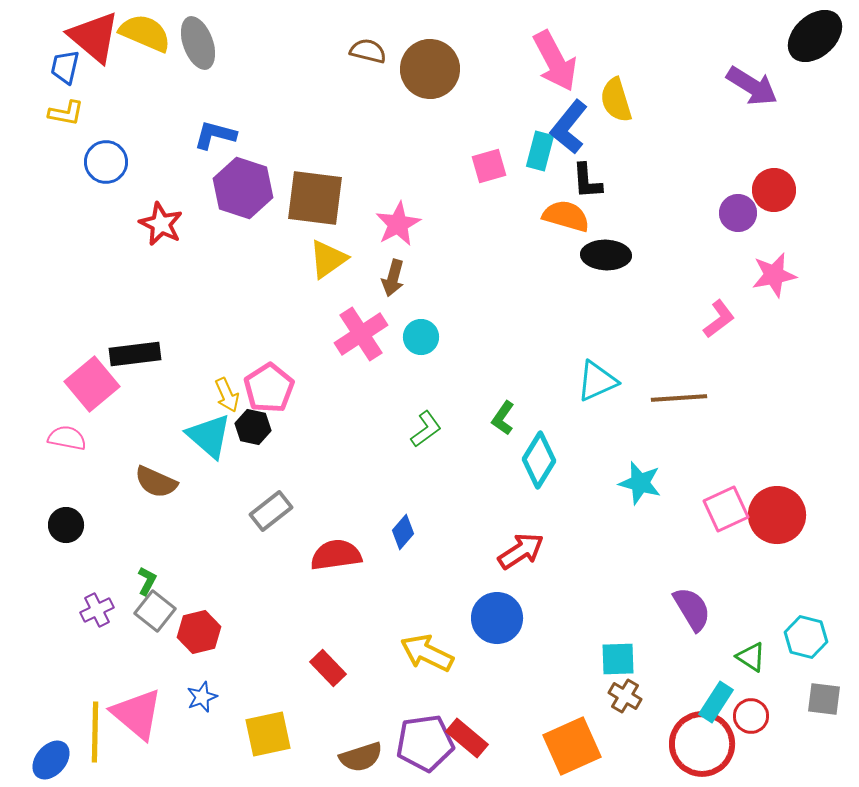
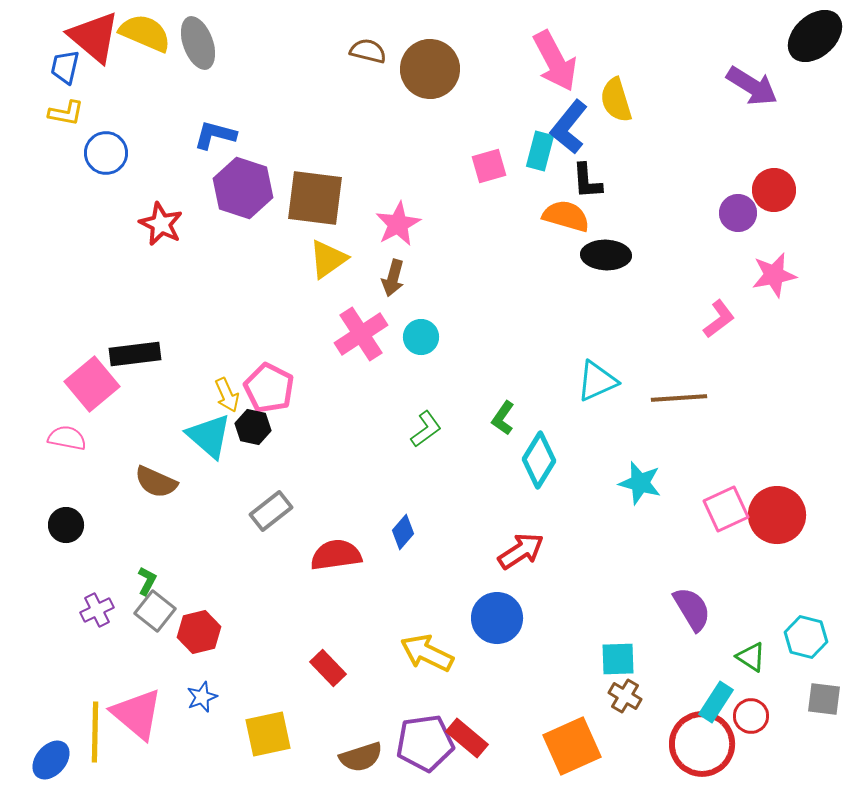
blue circle at (106, 162): moved 9 px up
pink pentagon at (269, 388): rotated 12 degrees counterclockwise
